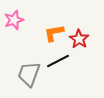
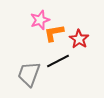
pink star: moved 26 px right
